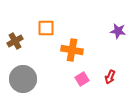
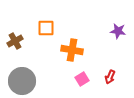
gray circle: moved 1 px left, 2 px down
